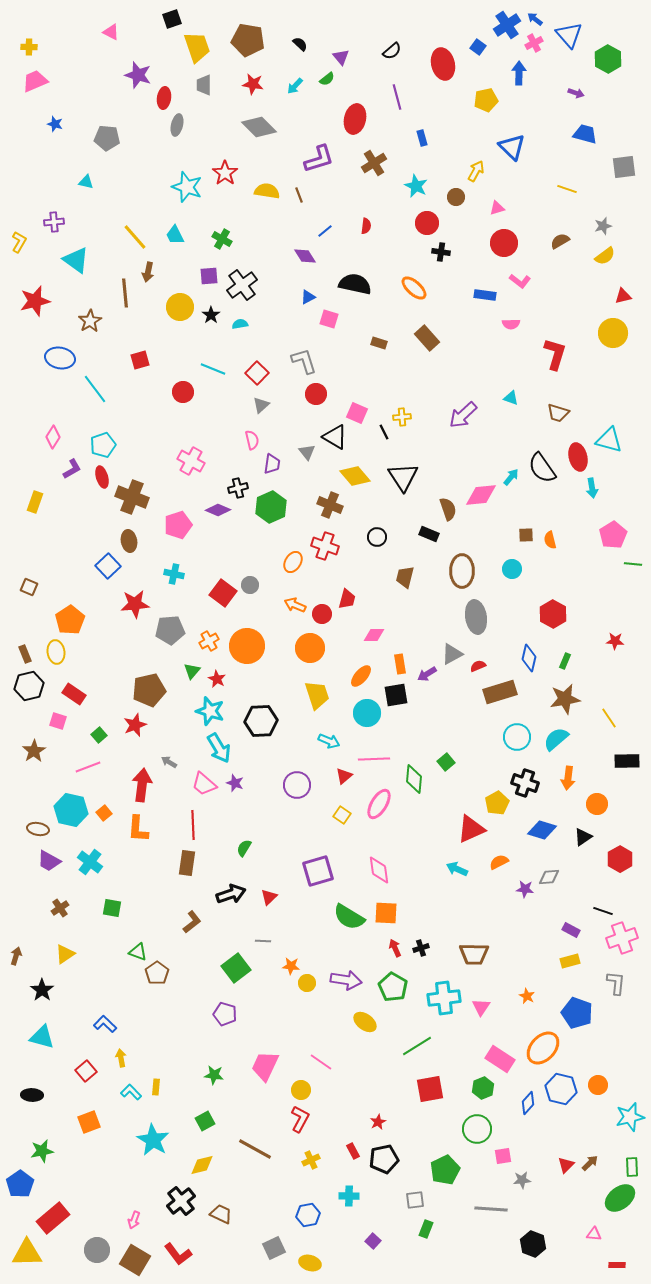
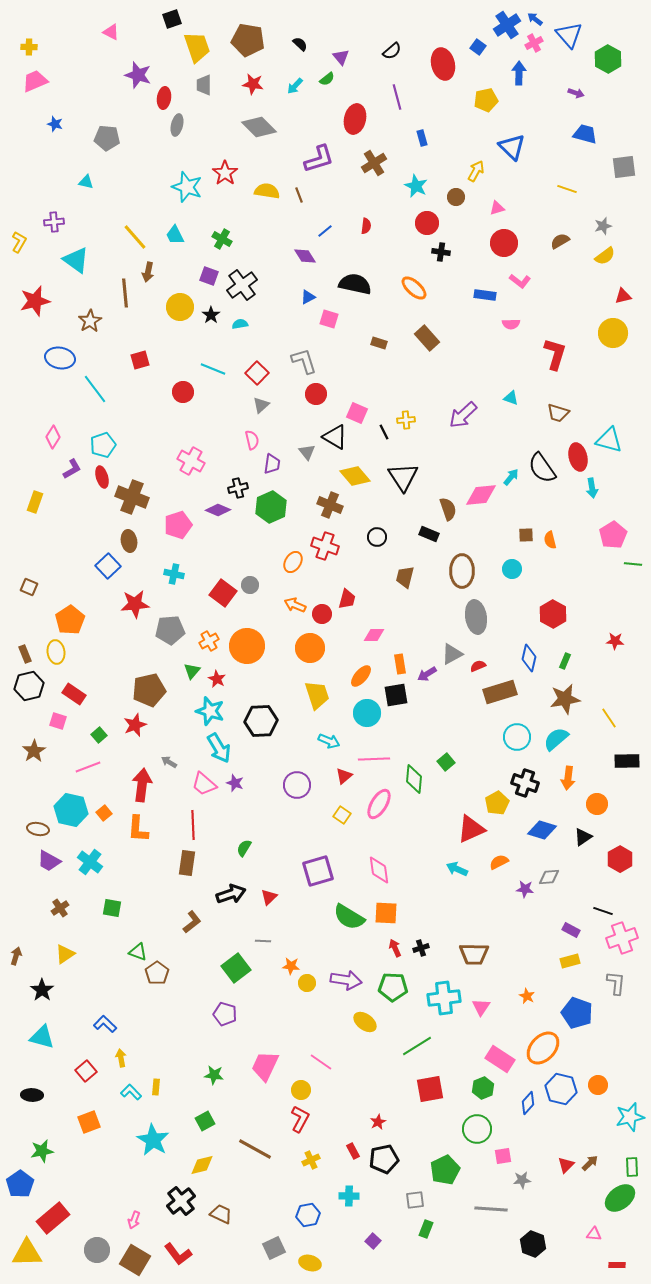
purple square at (209, 276): rotated 24 degrees clockwise
yellow cross at (402, 417): moved 4 px right, 3 px down
green pentagon at (393, 987): rotated 28 degrees counterclockwise
